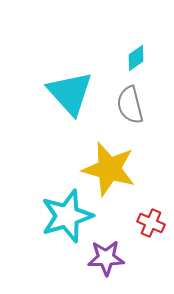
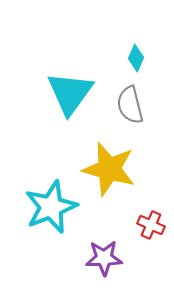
cyan diamond: rotated 32 degrees counterclockwise
cyan triangle: rotated 18 degrees clockwise
cyan star: moved 16 px left, 9 px up; rotated 4 degrees counterclockwise
red cross: moved 2 px down
purple star: moved 2 px left
